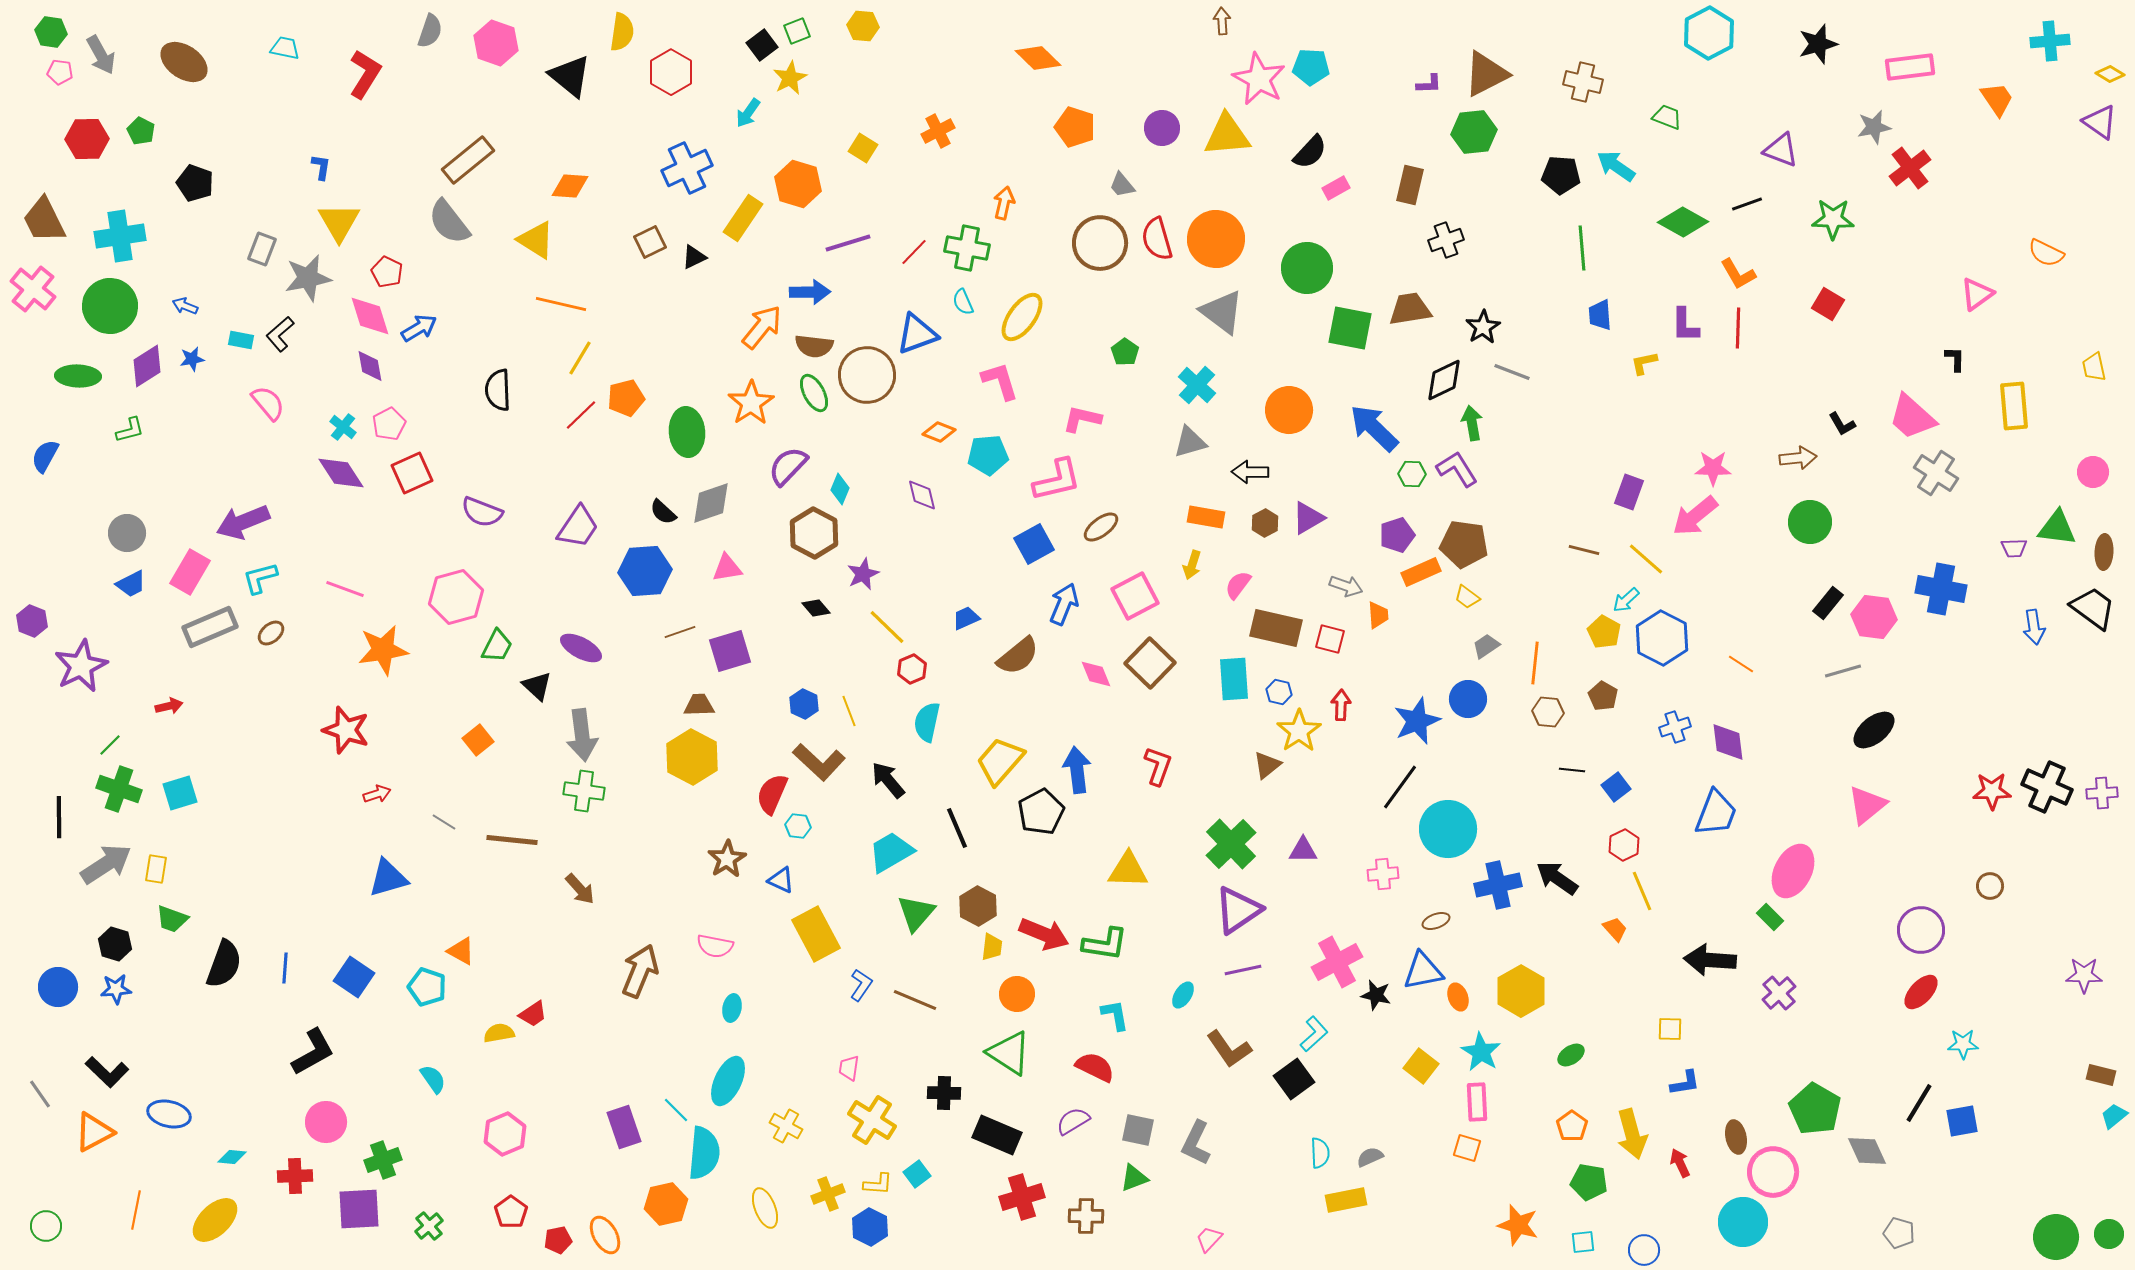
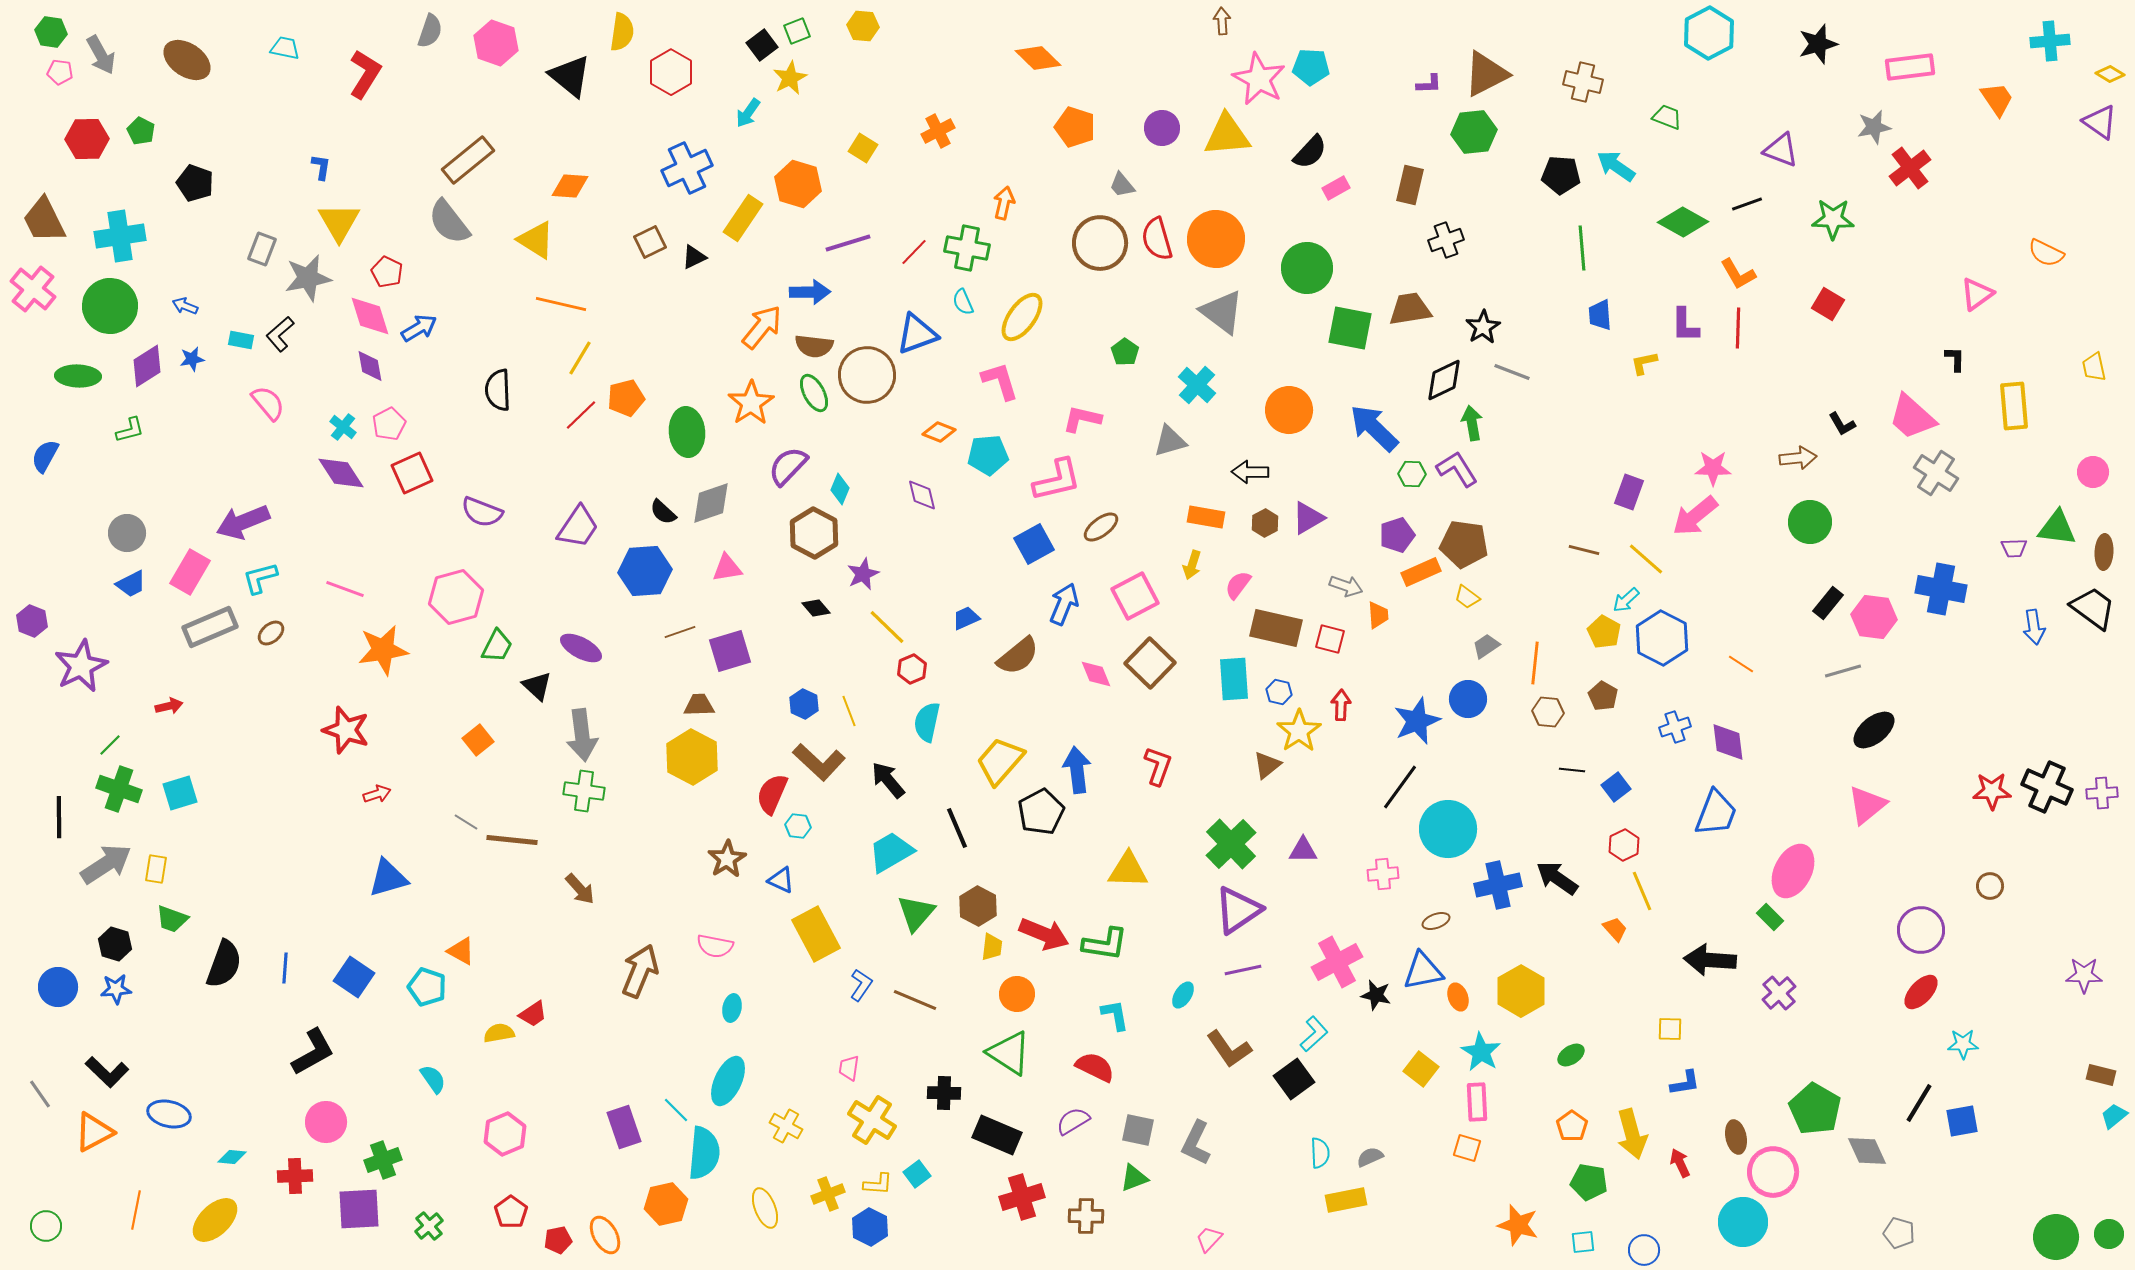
brown ellipse at (184, 62): moved 3 px right, 2 px up
gray triangle at (1190, 442): moved 20 px left, 1 px up
gray line at (444, 822): moved 22 px right
yellow square at (1421, 1066): moved 3 px down
